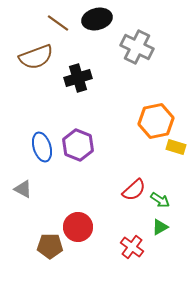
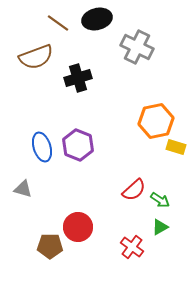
gray triangle: rotated 12 degrees counterclockwise
